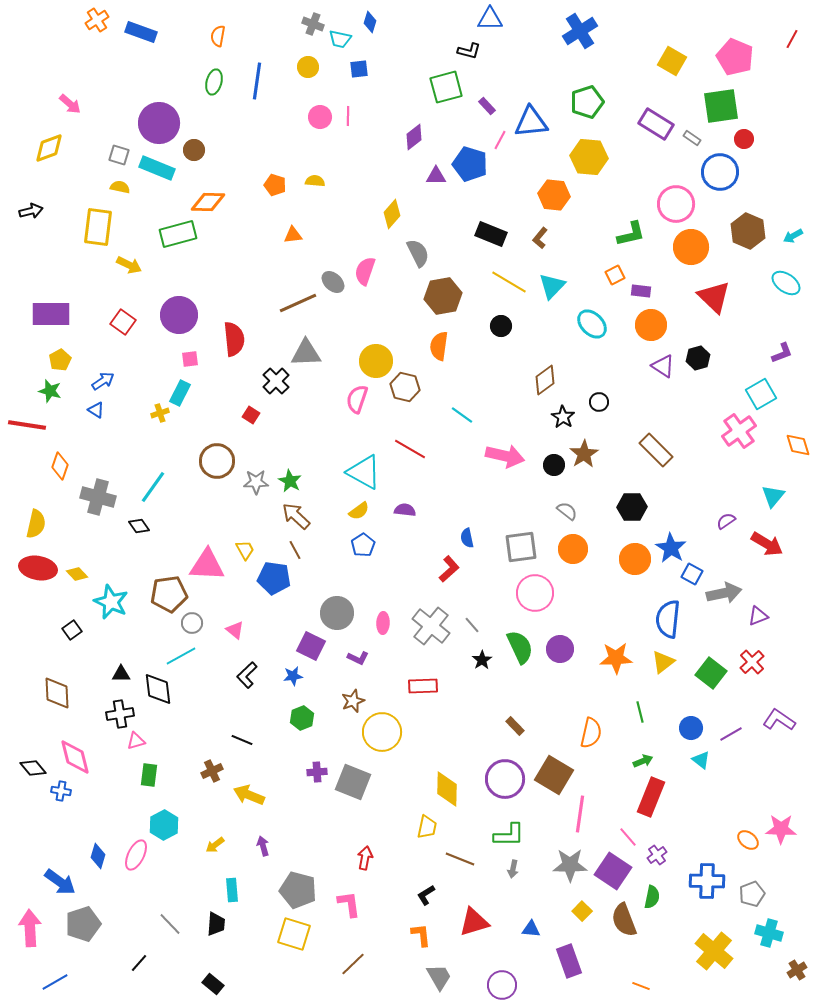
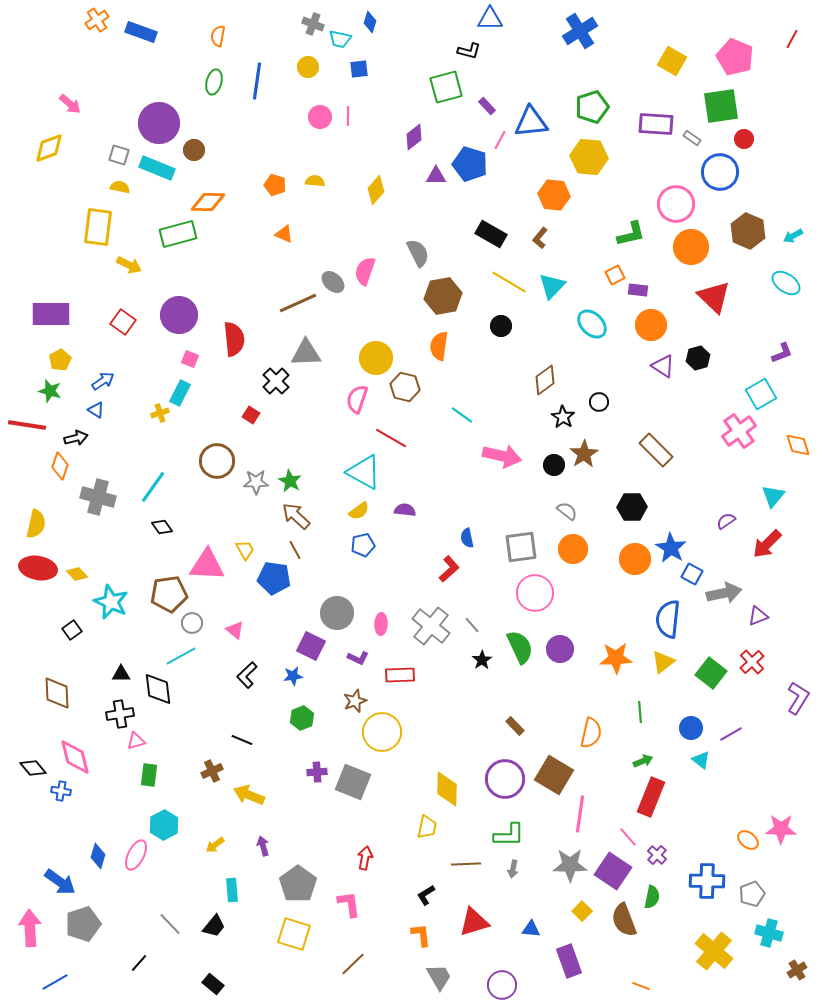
green pentagon at (587, 102): moved 5 px right, 5 px down
purple rectangle at (656, 124): rotated 28 degrees counterclockwise
black arrow at (31, 211): moved 45 px right, 227 px down
yellow diamond at (392, 214): moved 16 px left, 24 px up
black rectangle at (491, 234): rotated 8 degrees clockwise
orange triangle at (293, 235): moved 9 px left, 1 px up; rotated 30 degrees clockwise
purple rectangle at (641, 291): moved 3 px left, 1 px up
pink square at (190, 359): rotated 30 degrees clockwise
yellow circle at (376, 361): moved 3 px up
red line at (410, 449): moved 19 px left, 11 px up
pink arrow at (505, 456): moved 3 px left
black diamond at (139, 526): moved 23 px right, 1 px down
red arrow at (767, 544): rotated 104 degrees clockwise
blue pentagon at (363, 545): rotated 20 degrees clockwise
pink ellipse at (383, 623): moved 2 px left, 1 px down
red rectangle at (423, 686): moved 23 px left, 11 px up
brown star at (353, 701): moved 2 px right
green line at (640, 712): rotated 10 degrees clockwise
purple L-shape at (779, 720): moved 19 px right, 22 px up; rotated 88 degrees clockwise
purple cross at (657, 855): rotated 12 degrees counterclockwise
brown line at (460, 859): moved 6 px right, 5 px down; rotated 24 degrees counterclockwise
gray pentagon at (298, 890): moved 6 px up; rotated 21 degrees clockwise
black trapezoid at (216, 924): moved 2 px left, 2 px down; rotated 35 degrees clockwise
